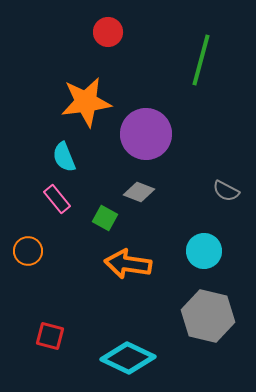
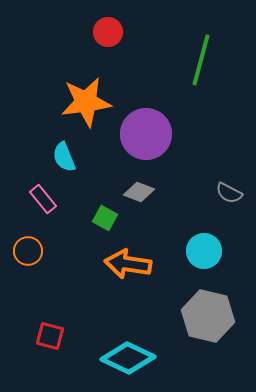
gray semicircle: moved 3 px right, 2 px down
pink rectangle: moved 14 px left
